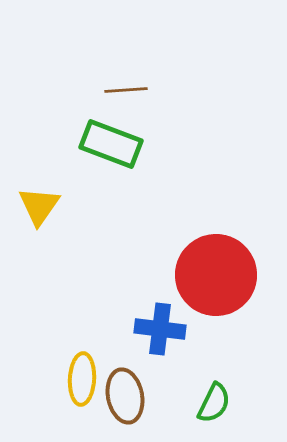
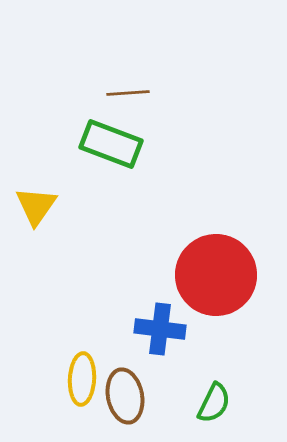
brown line: moved 2 px right, 3 px down
yellow triangle: moved 3 px left
